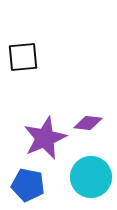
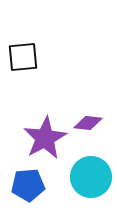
purple star: rotated 6 degrees counterclockwise
blue pentagon: rotated 16 degrees counterclockwise
